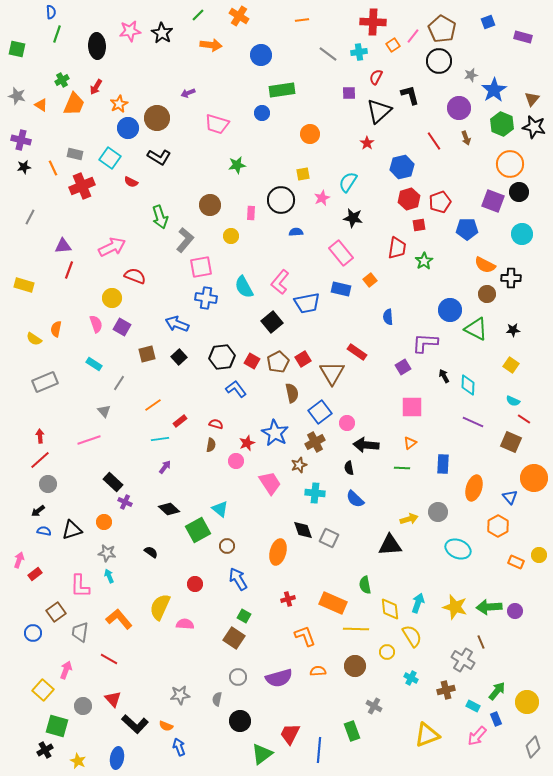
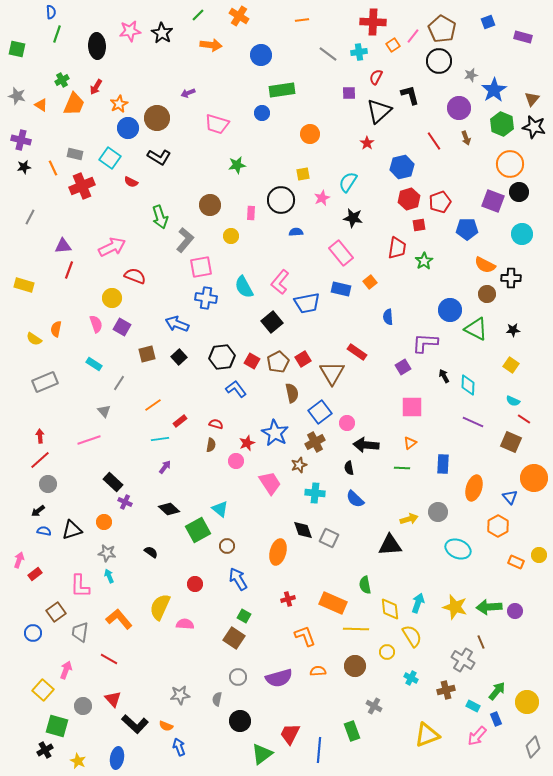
orange square at (370, 280): moved 2 px down
